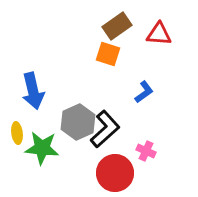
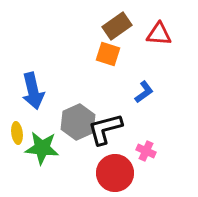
black L-shape: rotated 153 degrees counterclockwise
